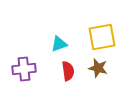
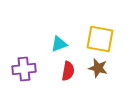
yellow square: moved 2 px left, 2 px down; rotated 20 degrees clockwise
red semicircle: rotated 18 degrees clockwise
